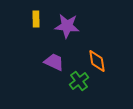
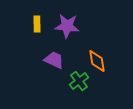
yellow rectangle: moved 1 px right, 5 px down
purple trapezoid: moved 2 px up
